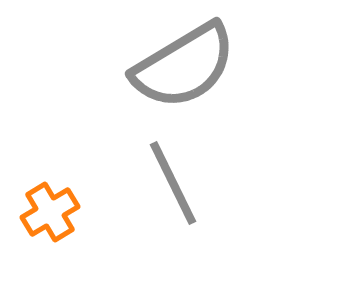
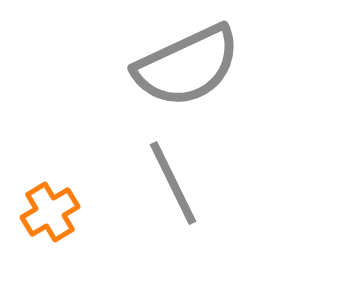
gray semicircle: moved 3 px right; rotated 6 degrees clockwise
